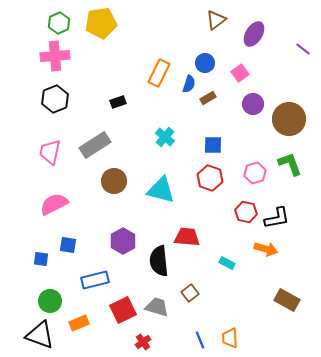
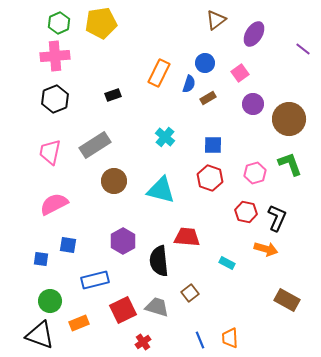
black rectangle at (118, 102): moved 5 px left, 7 px up
black L-shape at (277, 218): rotated 56 degrees counterclockwise
